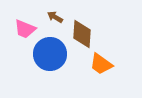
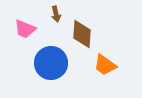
brown arrow: moved 1 px right, 3 px up; rotated 133 degrees counterclockwise
blue circle: moved 1 px right, 9 px down
orange trapezoid: moved 4 px right, 1 px down
